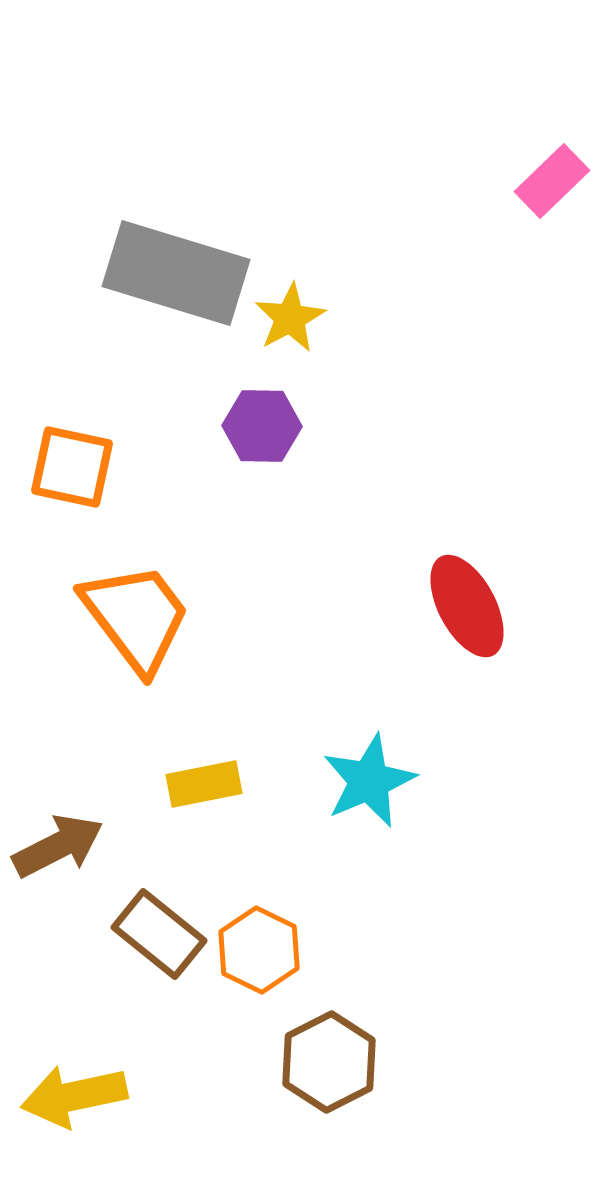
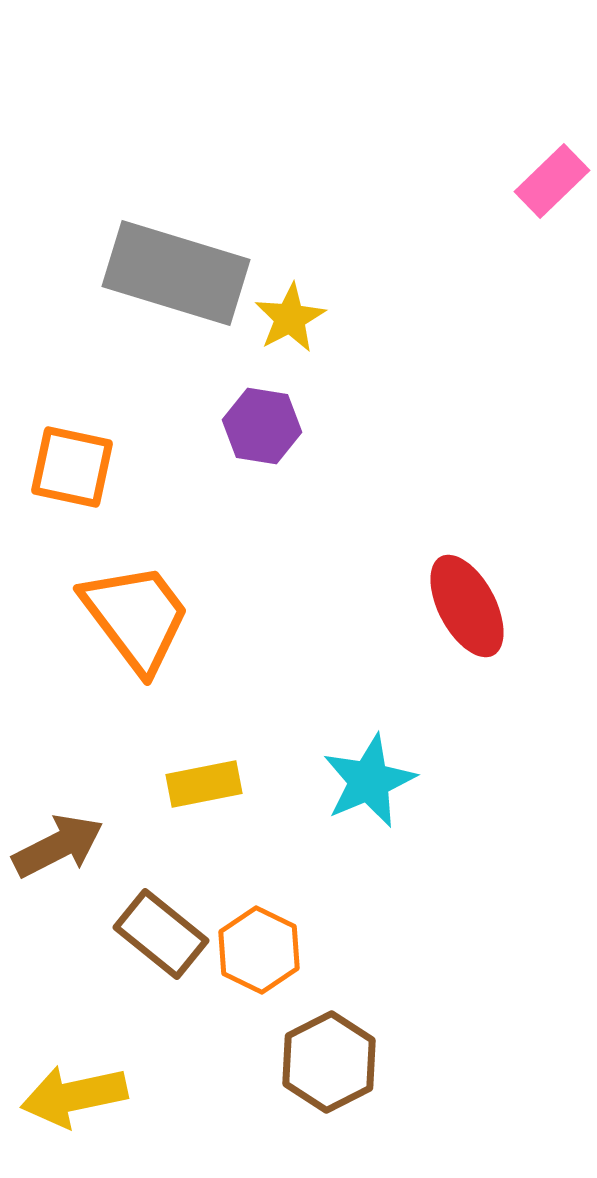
purple hexagon: rotated 8 degrees clockwise
brown rectangle: moved 2 px right
